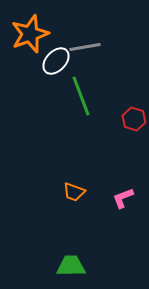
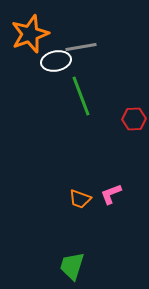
gray line: moved 4 px left
white ellipse: rotated 36 degrees clockwise
red hexagon: rotated 20 degrees counterclockwise
orange trapezoid: moved 6 px right, 7 px down
pink L-shape: moved 12 px left, 4 px up
green trapezoid: moved 1 px right; rotated 72 degrees counterclockwise
